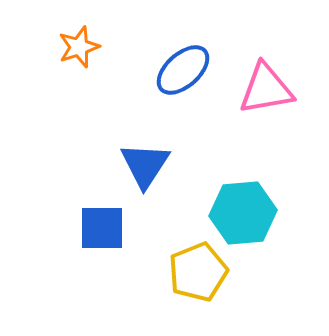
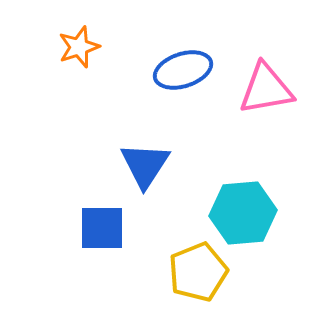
blue ellipse: rotated 24 degrees clockwise
